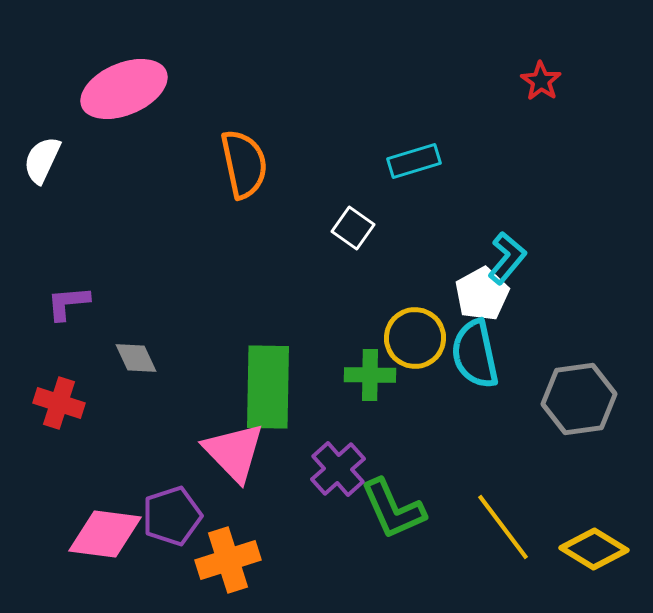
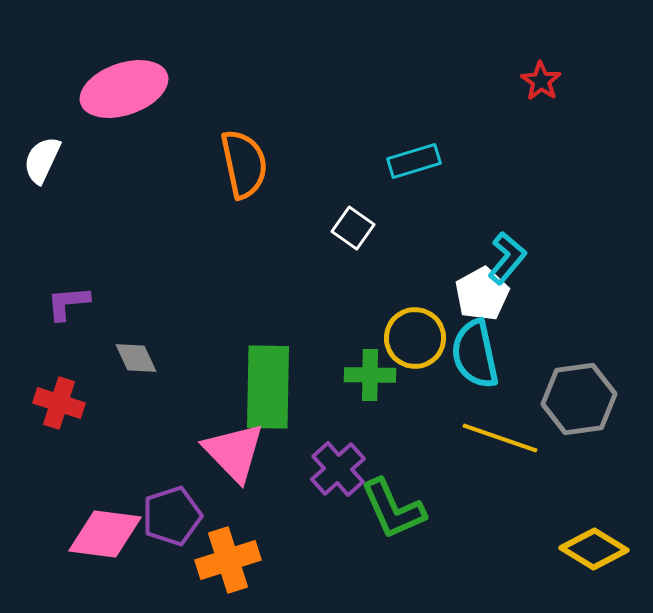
pink ellipse: rotated 4 degrees clockwise
yellow line: moved 3 px left, 89 px up; rotated 34 degrees counterclockwise
